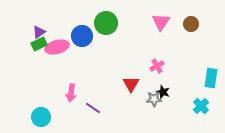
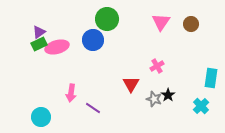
green circle: moved 1 px right, 4 px up
blue circle: moved 11 px right, 4 px down
black star: moved 5 px right, 3 px down; rotated 16 degrees clockwise
gray star: rotated 21 degrees clockwise
